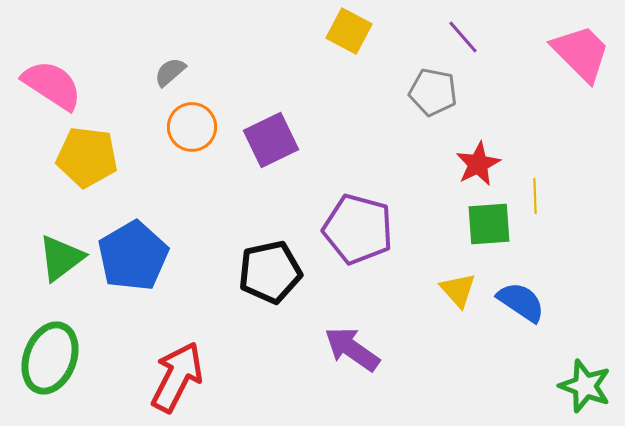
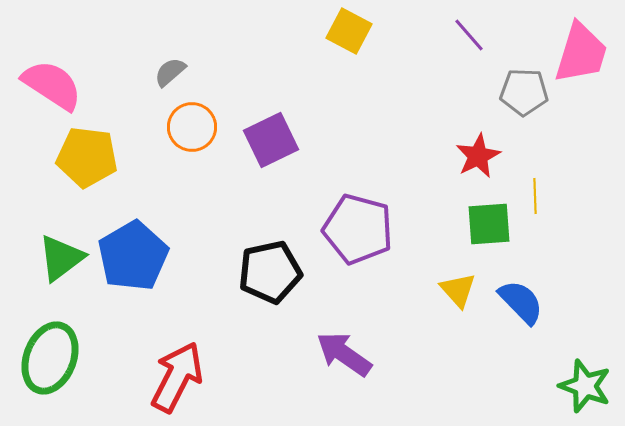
purple line: moved 6 px right, 2 px up
pink trapezoid: rotated 62 degrees clockwise
gray pentagon: moved 91 px right; rotated 9 degrees counterclockwise
red star: moved 8 px up
blue semicircle: rotated 12 degrees clockwise
purple arrow: moved 8 px left, 5 px down
